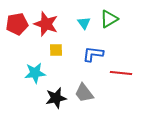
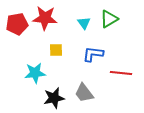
red star: moved 1 px left, 6 px up; rotated 15 degrees counterclockwise
black star: moved 2 px left
